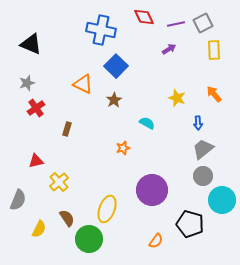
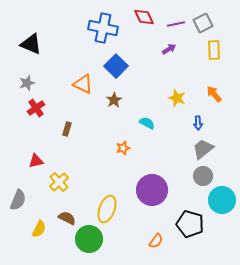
blue cross: moved 2 px right, 2 px up
brown semicircle: rotated 30 degrees counterclockwise
